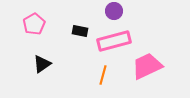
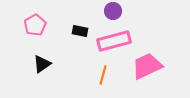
purple circle: moved 1 px left
pink pentagon: moved 1 px right, 1 px down
